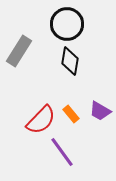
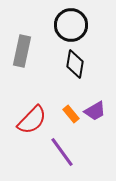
black circle: moved 4 px right, 1 px down
gray rectangle: moved 3 px right; rotated 20 degrees counterclockwise
black diamond: moved 5 px right, 3 px down
purple trapezoid: moved 5 px left; rotated 60 degrees counterclockwise
red semicircle: moved 9 px left
